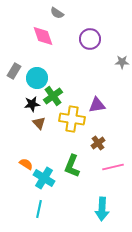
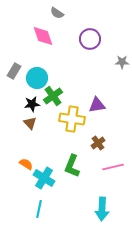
brown triangle: moved 9 px left
